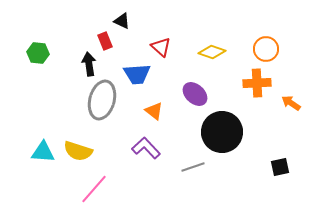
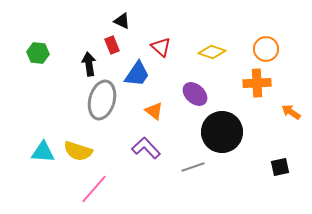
red rectangle: moved 7 px right, 4 px down
blue trapezoid: rotated 52 degrees counterclockwise
orange arrow: moved 9 px down
